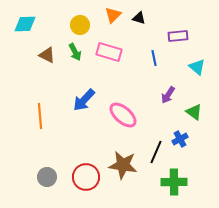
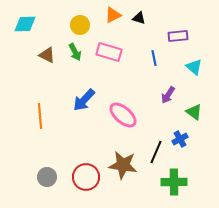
orange triangle: rotated 18 degrees clockwise
cyan triangle: moved 3 px left
